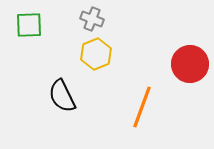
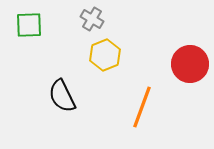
gray cross: rotated 10 degrees clockwise
yellow hexagon: moved 9 px right, 1 px down
